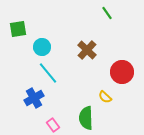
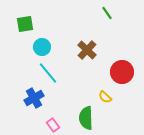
green square: moved 7 px right, 5 px up
